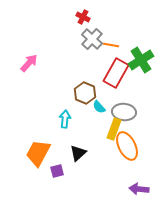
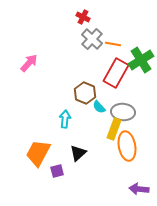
orange line: moved 2 px right, 1 px up
gray ellipse: moved 1 px left
orange ellipse: rotated 16 degrees clockwise
